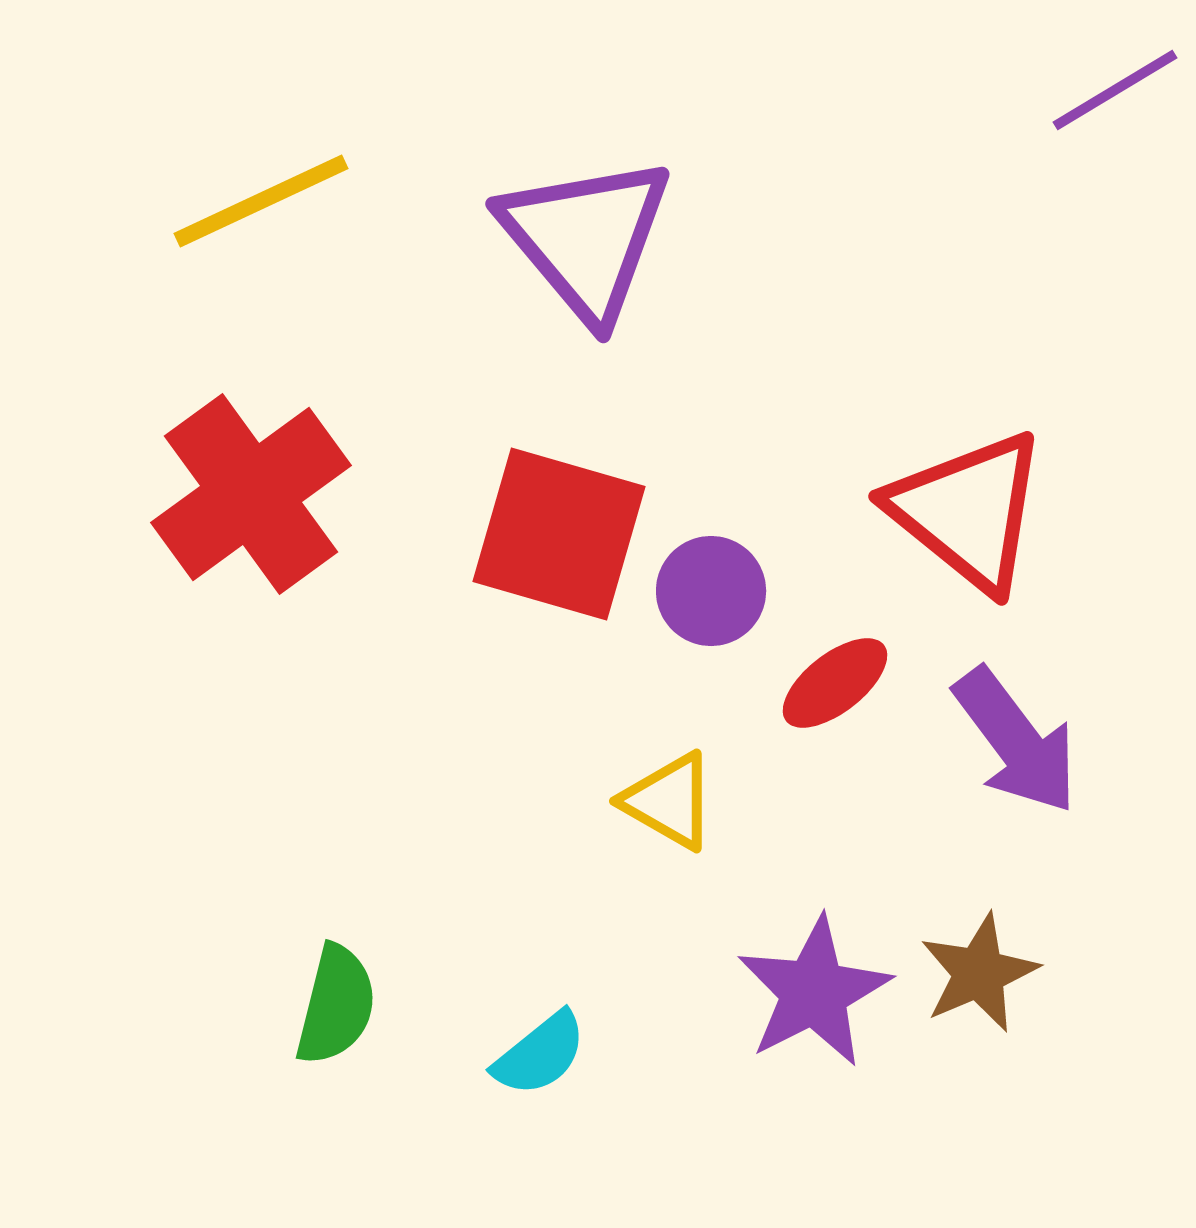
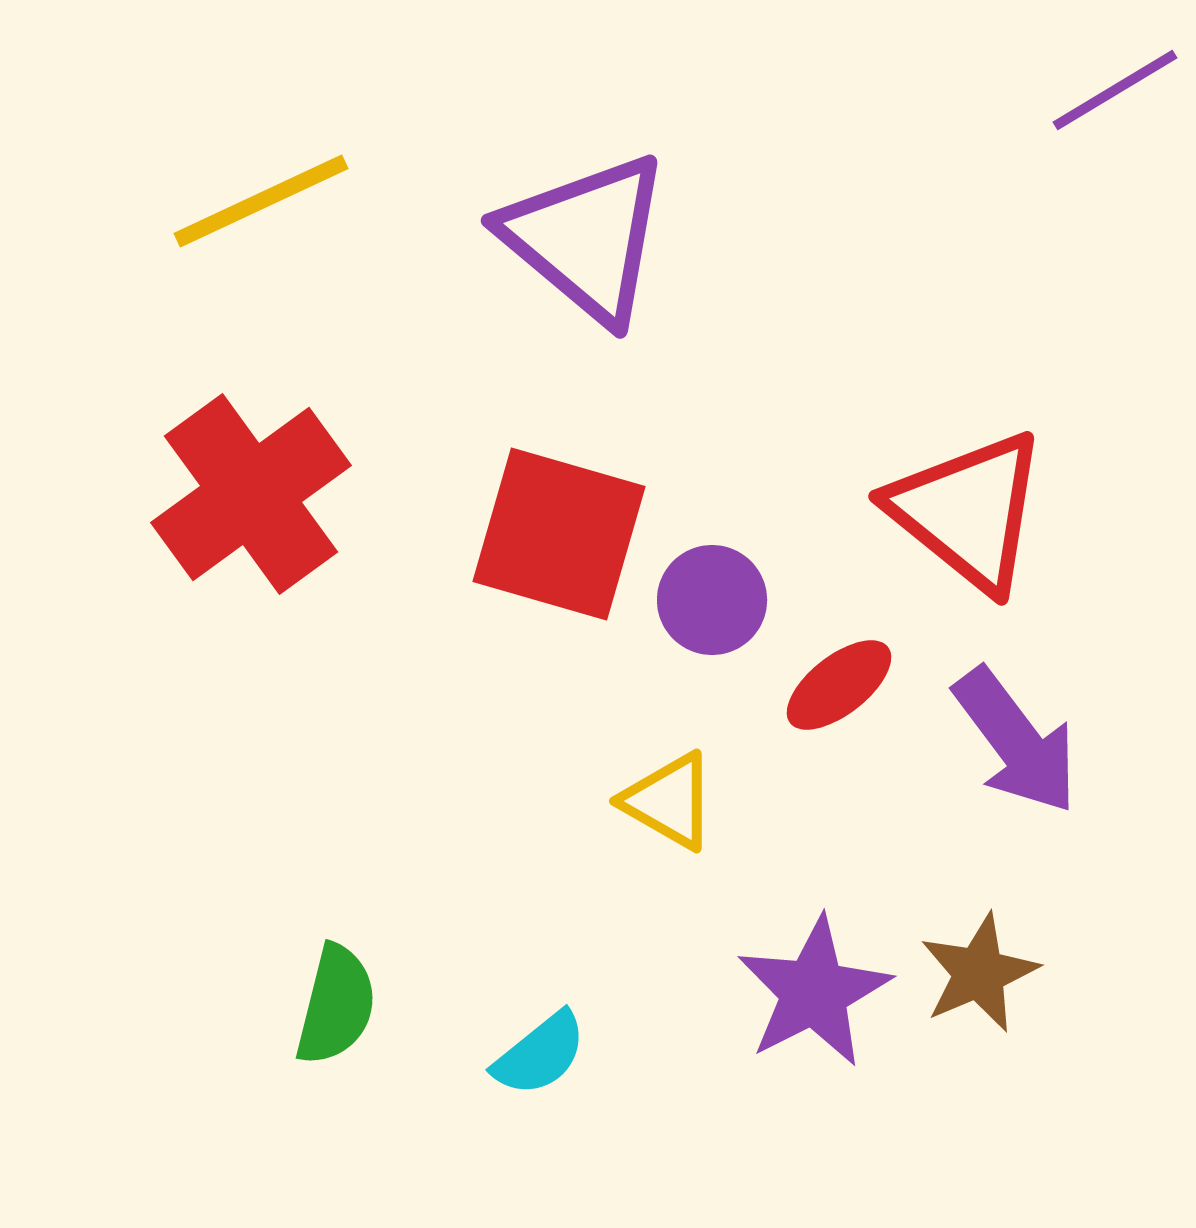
purple triangle: rotated 10 degrees counterclockwise
purple circle: moved 1 px right, 9 px down
red ellipse: moved 4 px right, 2 px down
